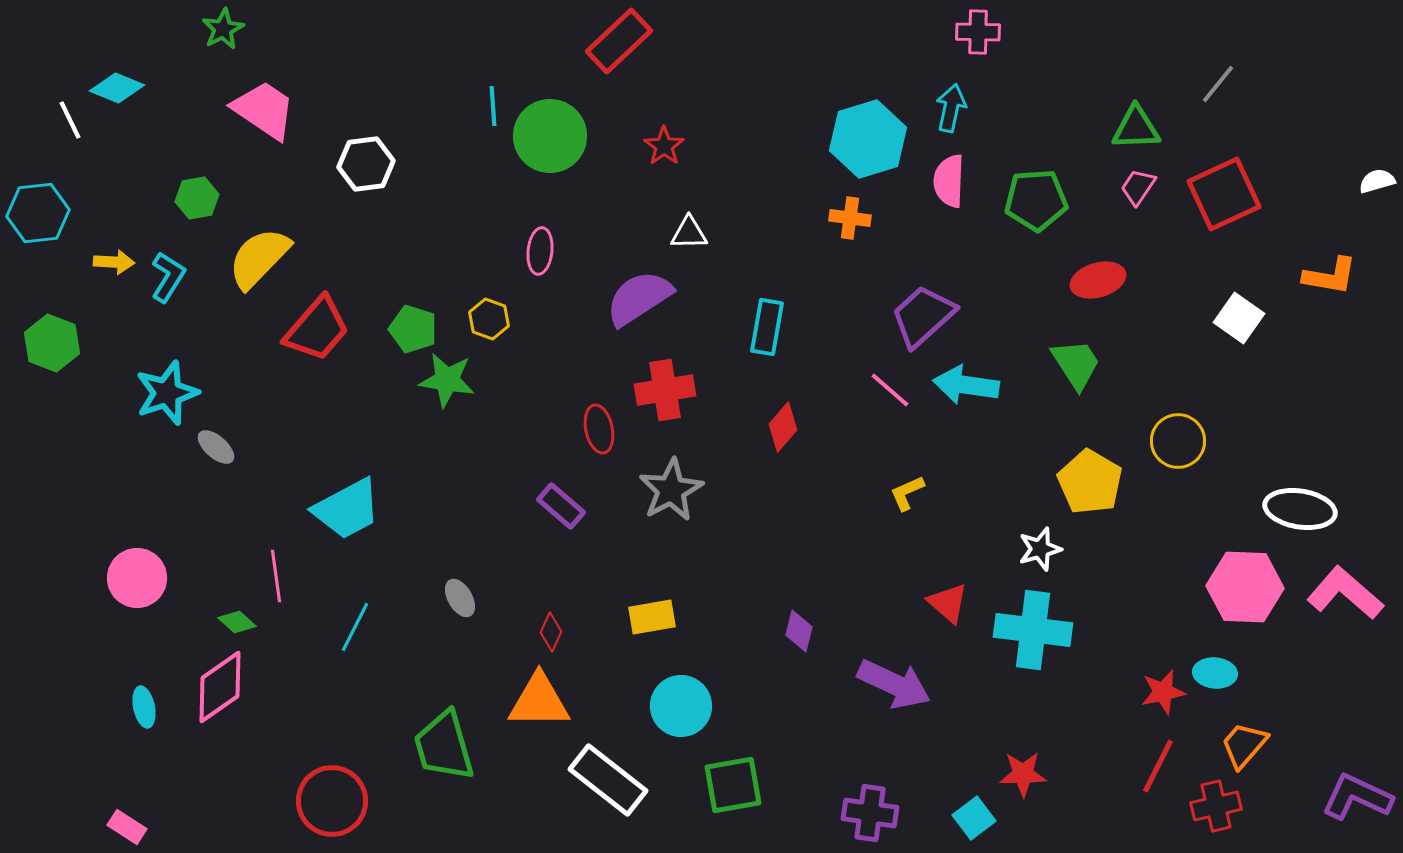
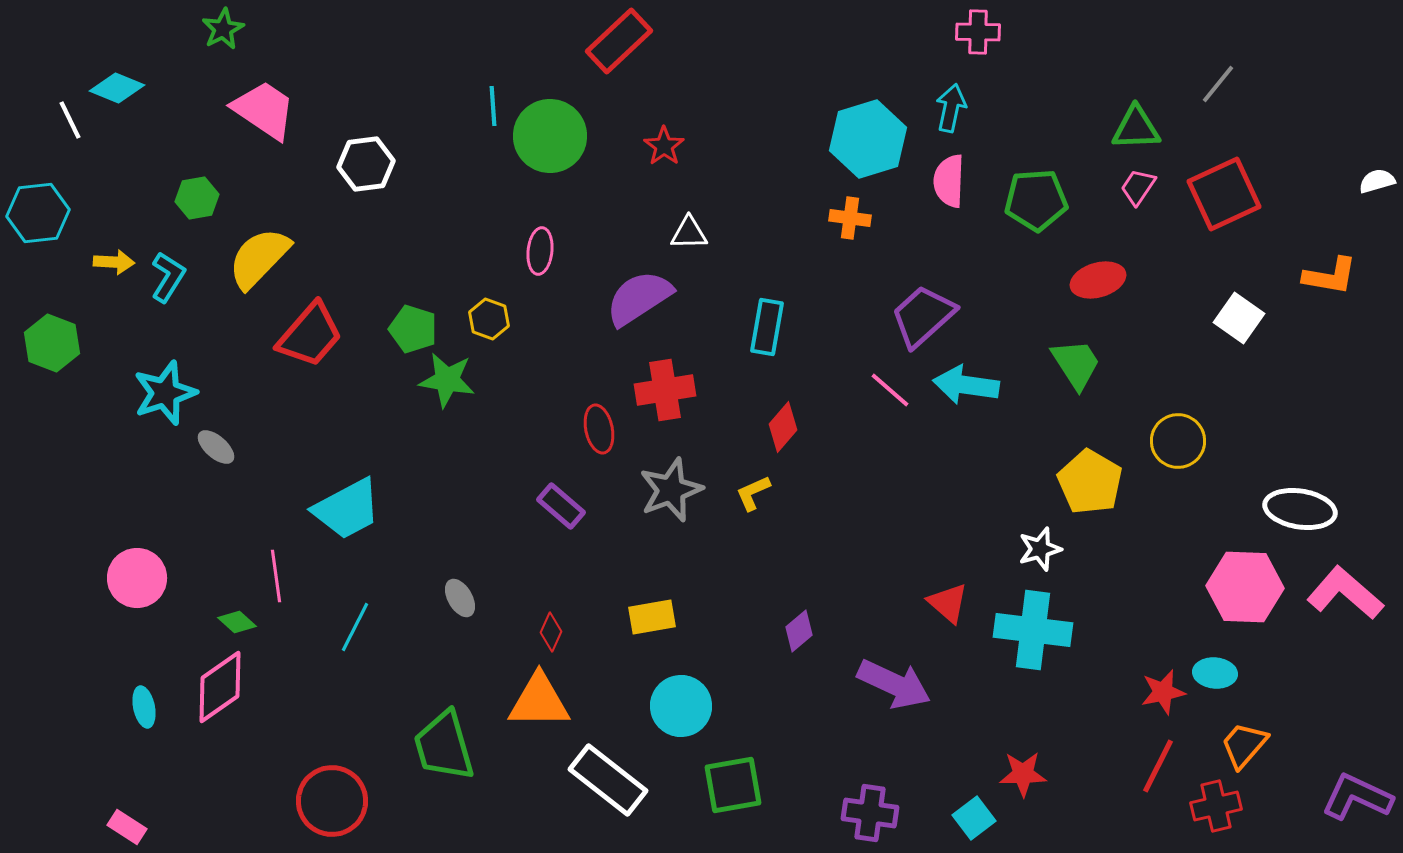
red trapezoid at (317, 329): moved 7 px left, 6 px down
cyan star at (167, 393): moved 2 px left
gray star at (671, 490): rotated 8 degrees clockwise
yellow L-shape at (907, 493): moved 154 px left
purple diamond at (799, 631): rotated 36 degrees clockwise
